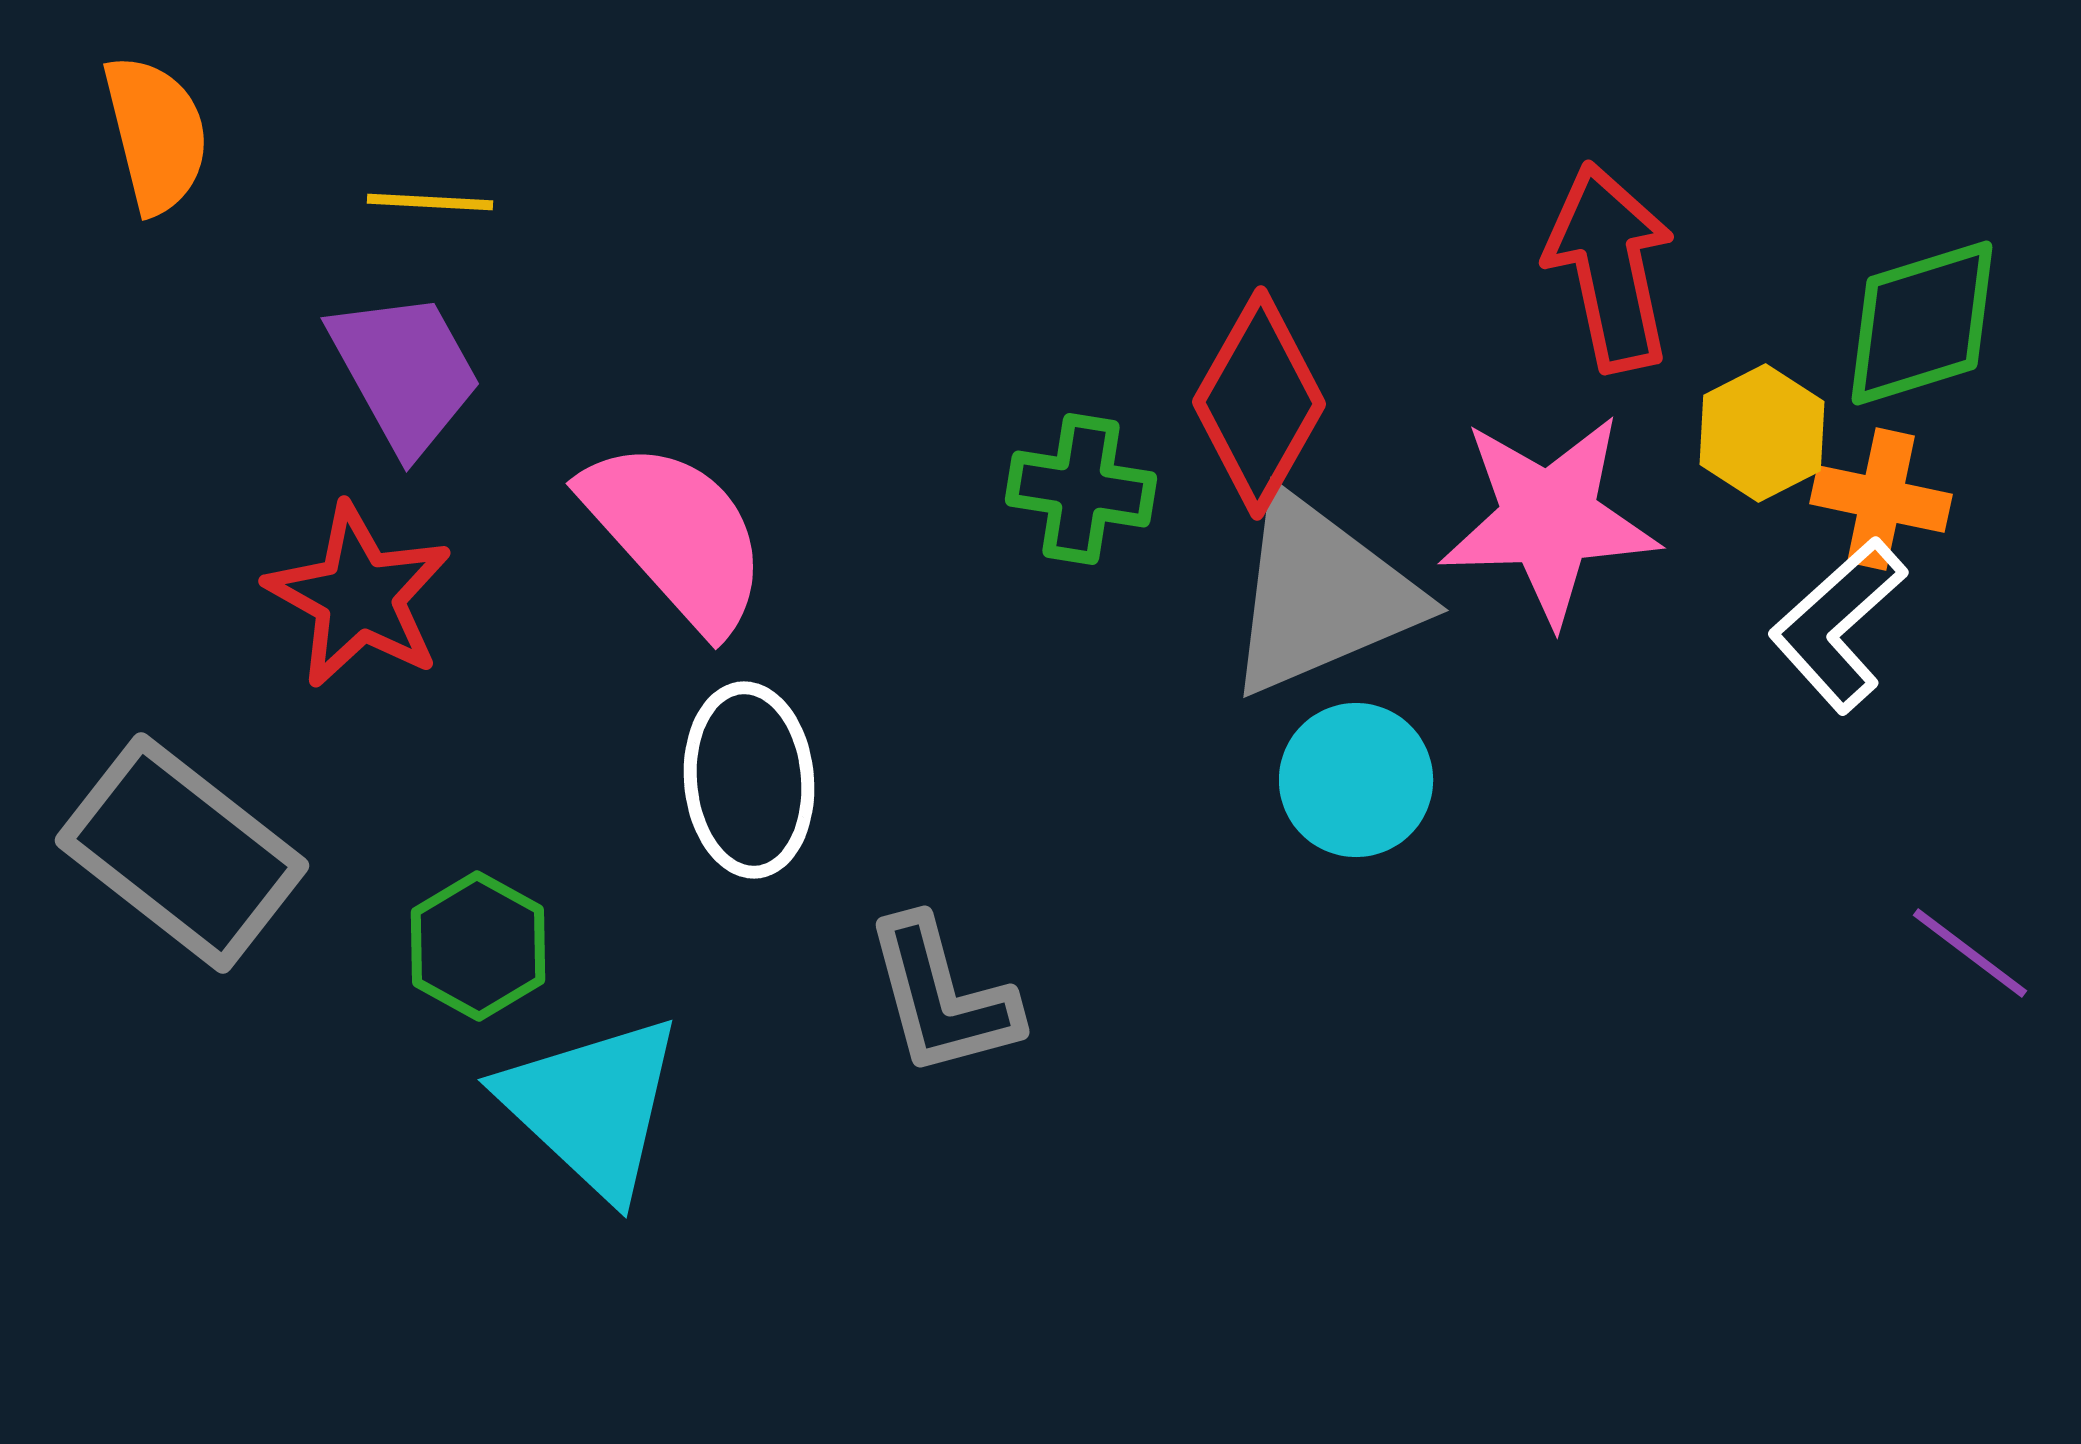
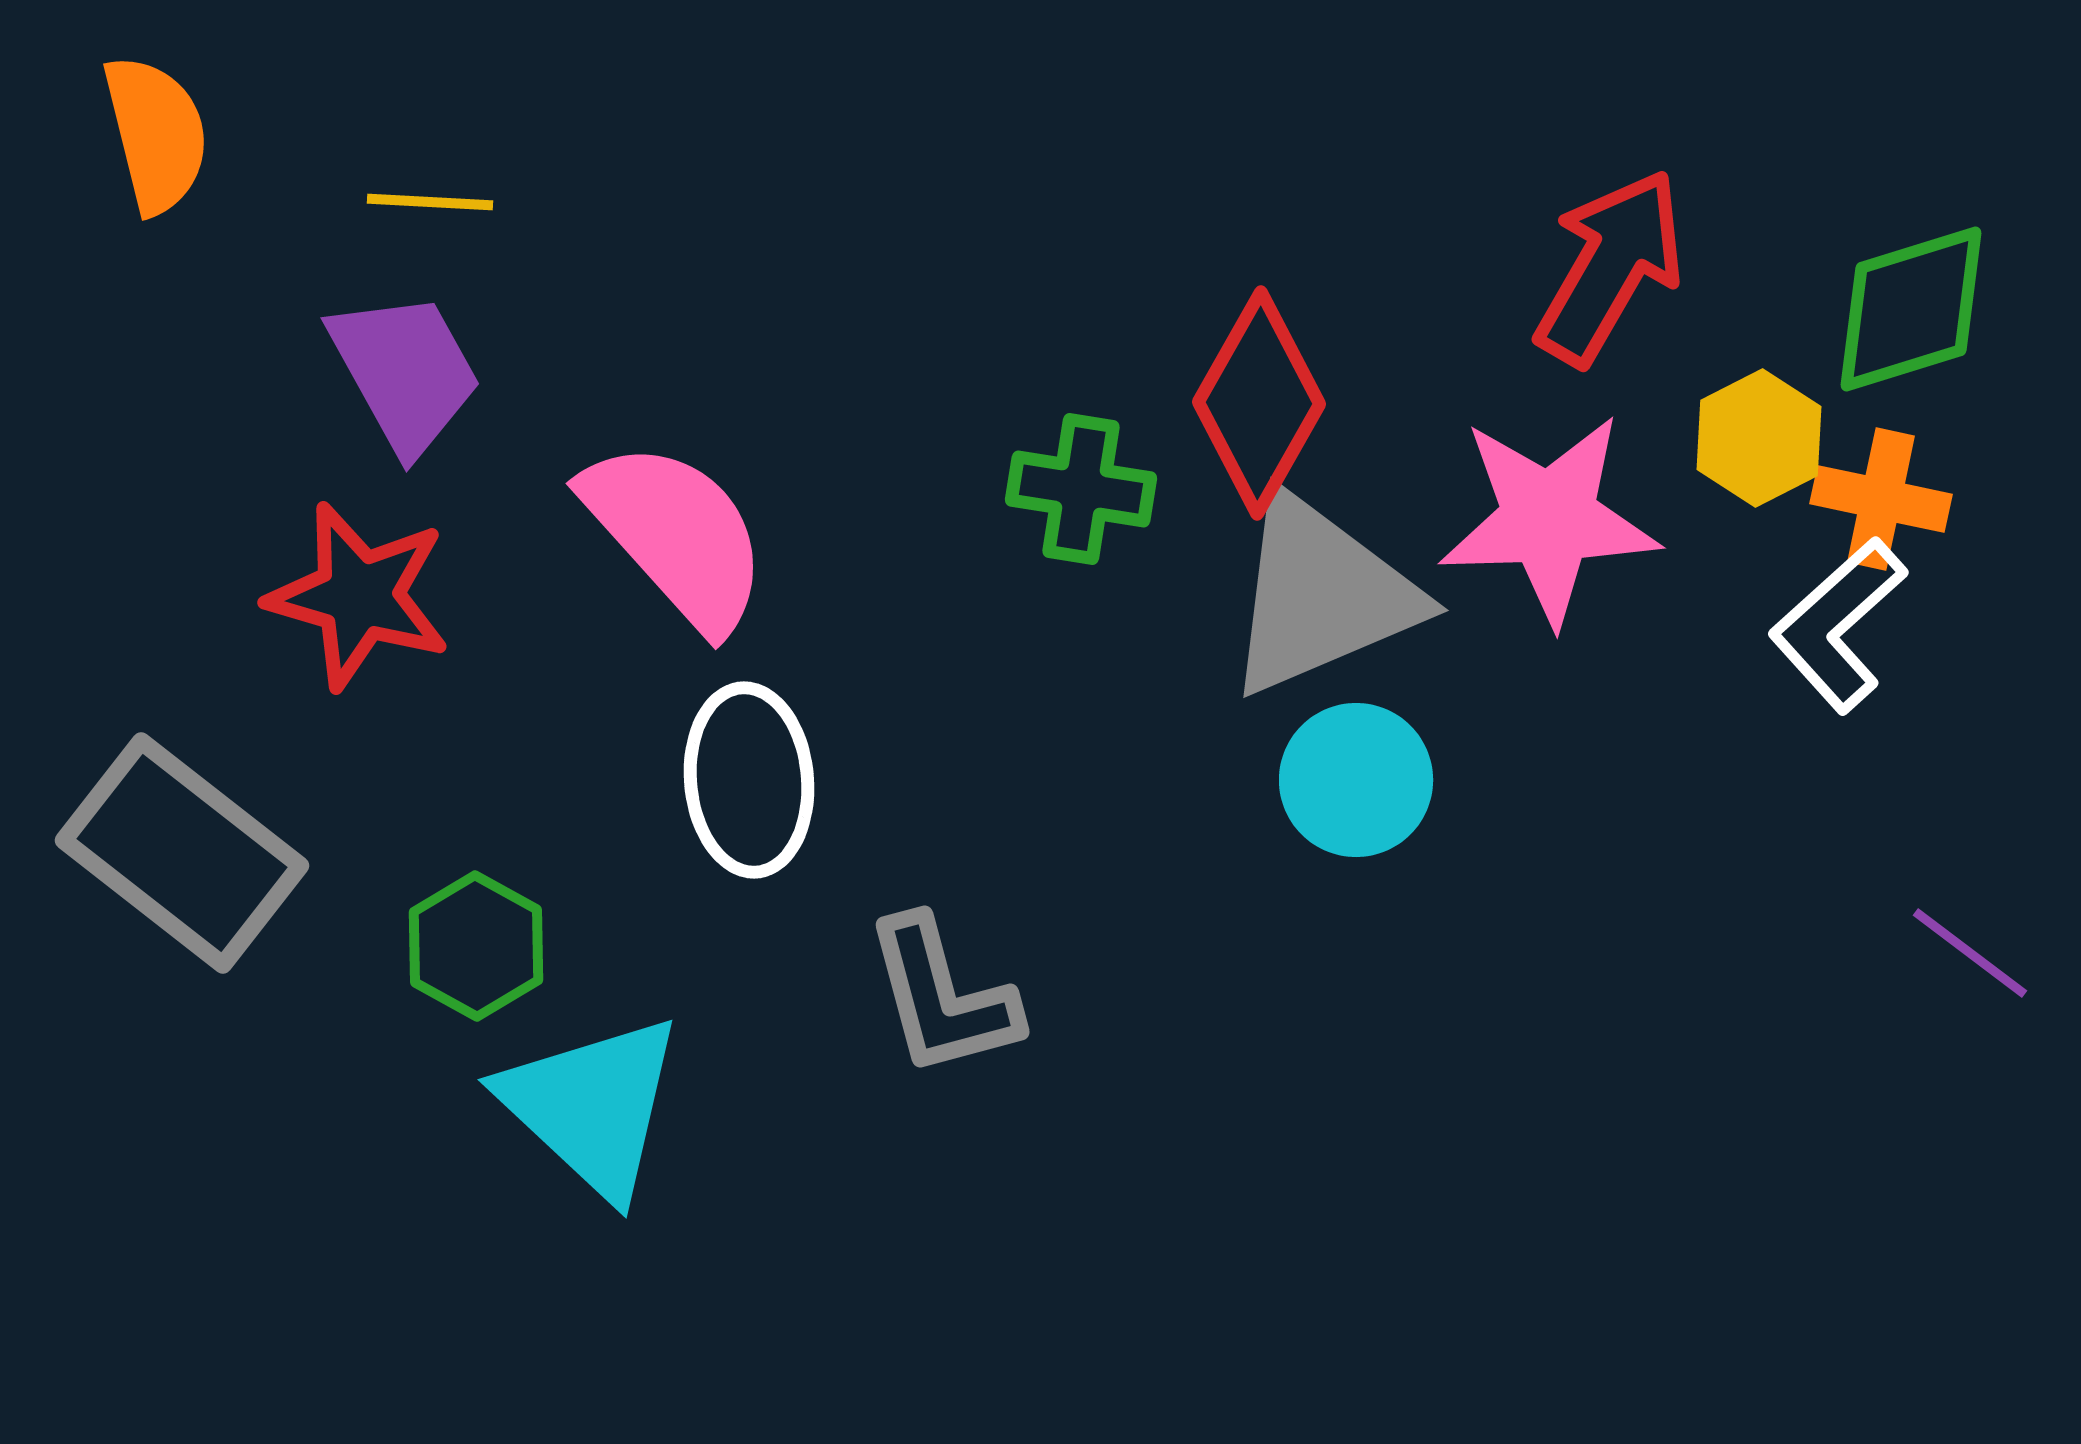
red arrow: rotated 42 degrees clockwise
green diamond: moved 11 px left, 14 px up
yellow hexagon: moved 3 px left, 5 px down
red star: rotated 13 degrees counterclockwise
green hexagon: moved 2 px left
